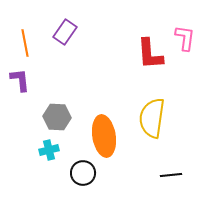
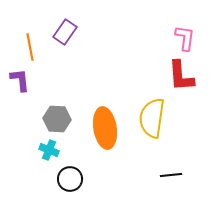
orange line: moved 5 px right, 4 px down
red L-shape: moved 31 px right, 22 px down
gray hexagon: moved 2 px down
orange ellipse: moved 1 px right, 8 px up
cyan cross: rotated 36 degrees clockwise
black circle: moved 13 px left, 6 px down
